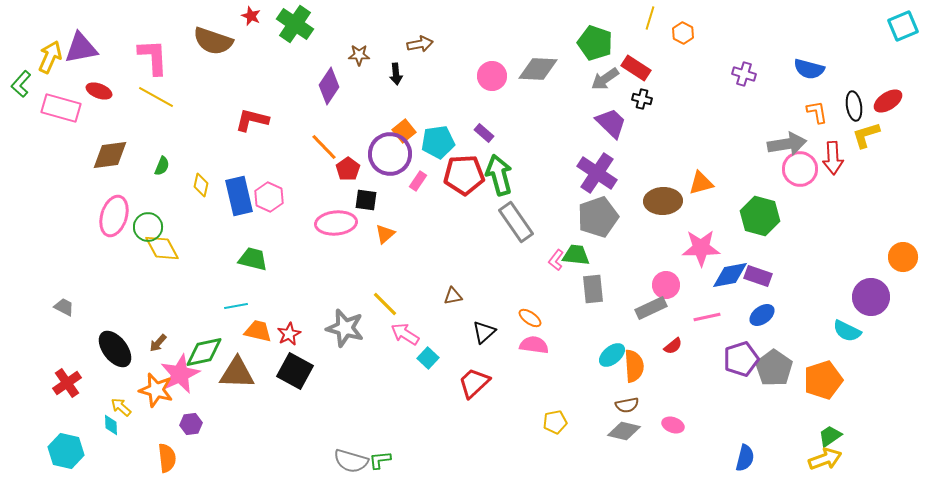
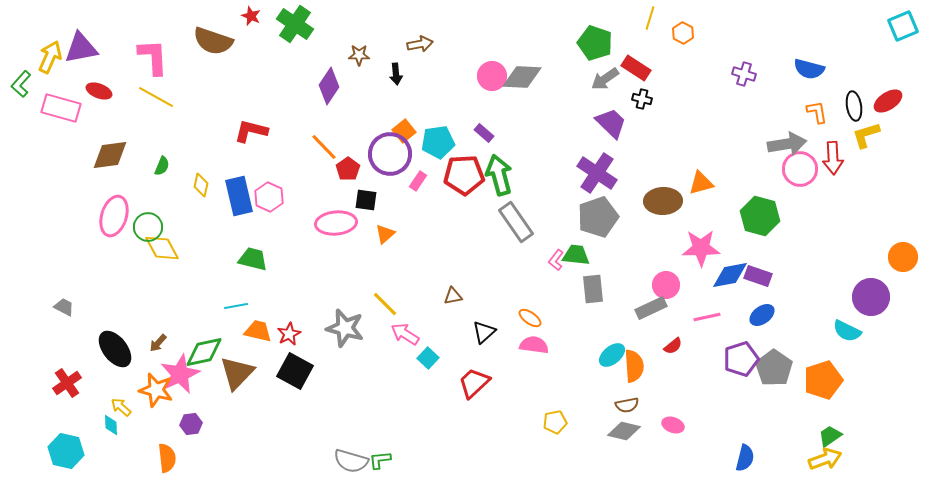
gray diamond at (538, 69): moved 16 px left, 8 px down
red L-shape at (252, 120): moved 1 px left, 11 px down
brown triangle at (237, 373): rotated 48 degrees counterclockwise
